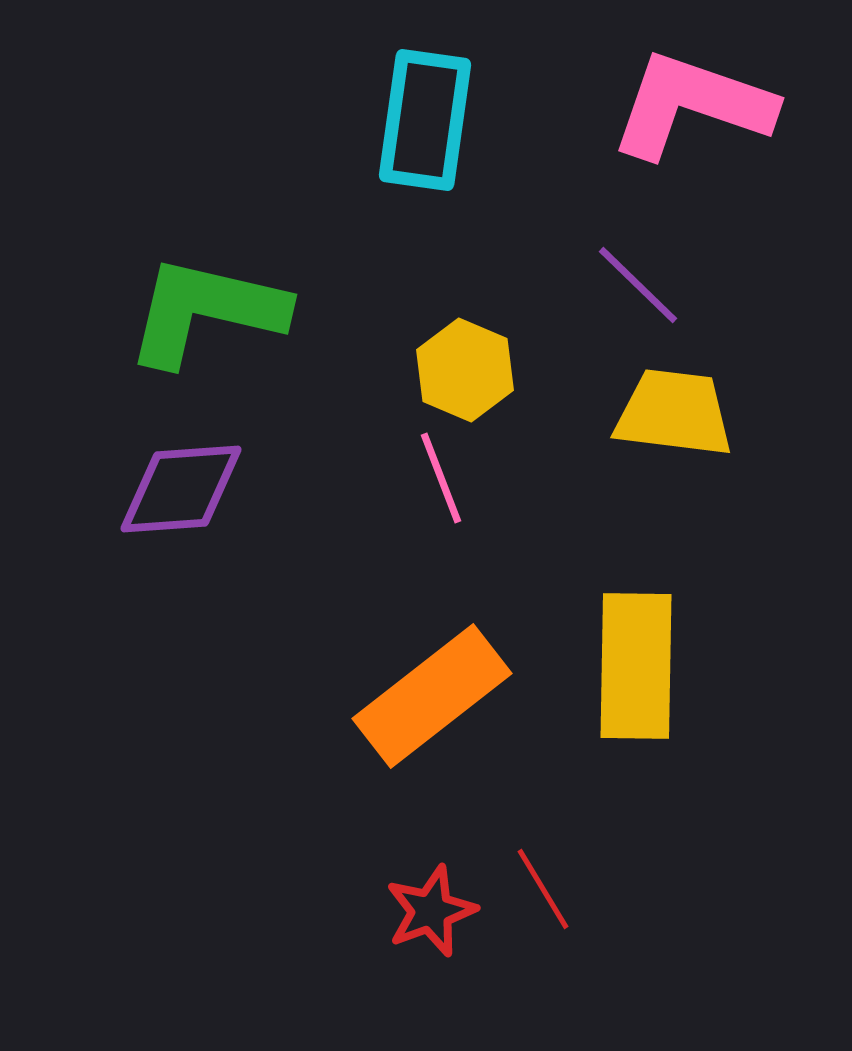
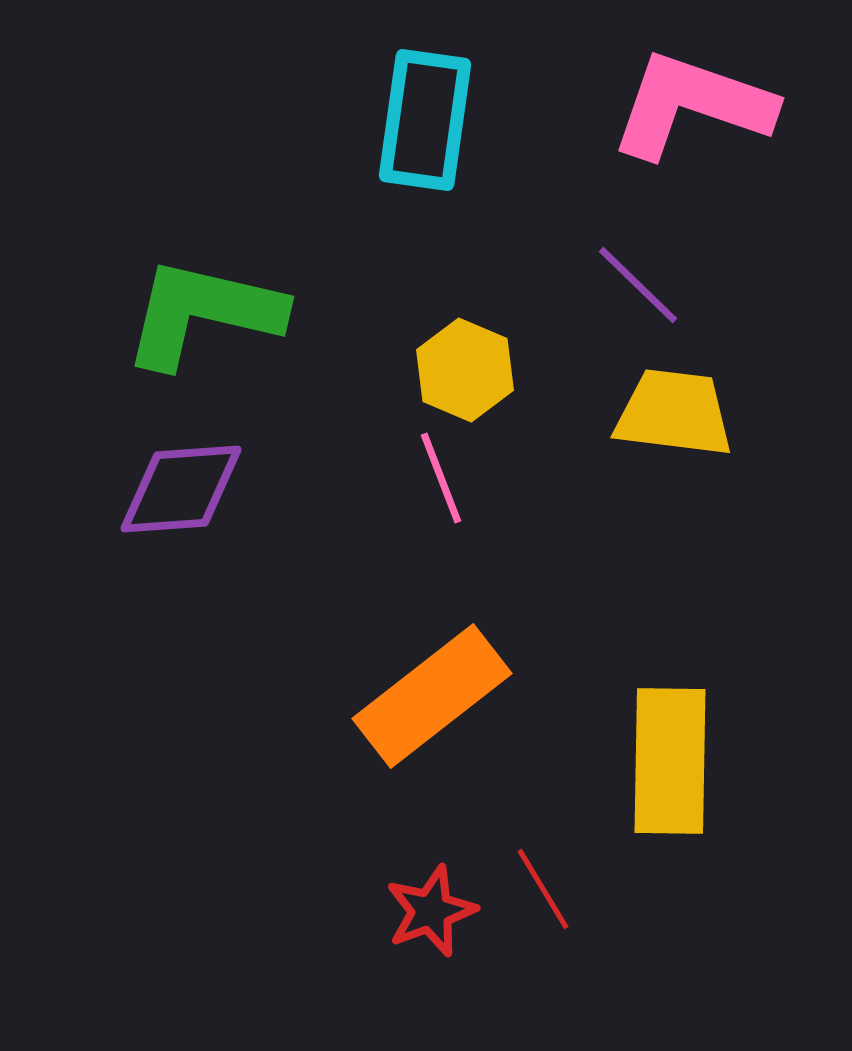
green L-shape: moved 3 px left, 2 px down
yellow rectangle: moved 34 px right, 95 px down
